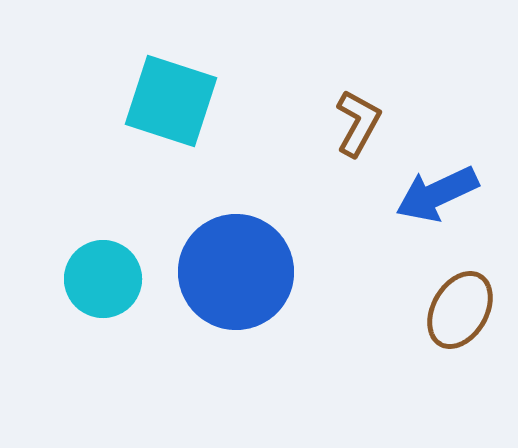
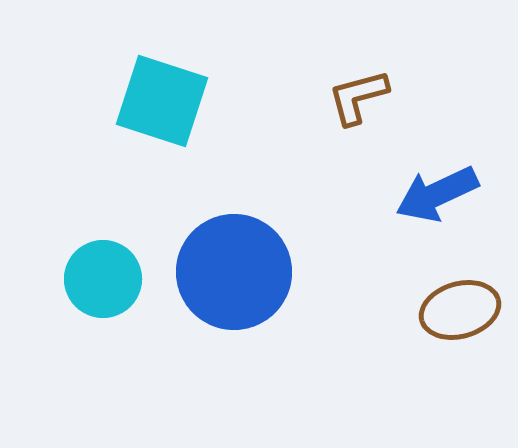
cyan square: moved 9 px left
brown L-shape: moved 26 px up; rotated 134 degrees counterclockwise
blue circle: moved 2 px left
brown ellipse: rotated 44 degrees clockwise
